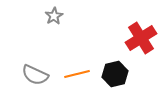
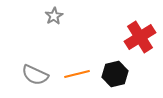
red cross: moved 1 px left, 1 px up
